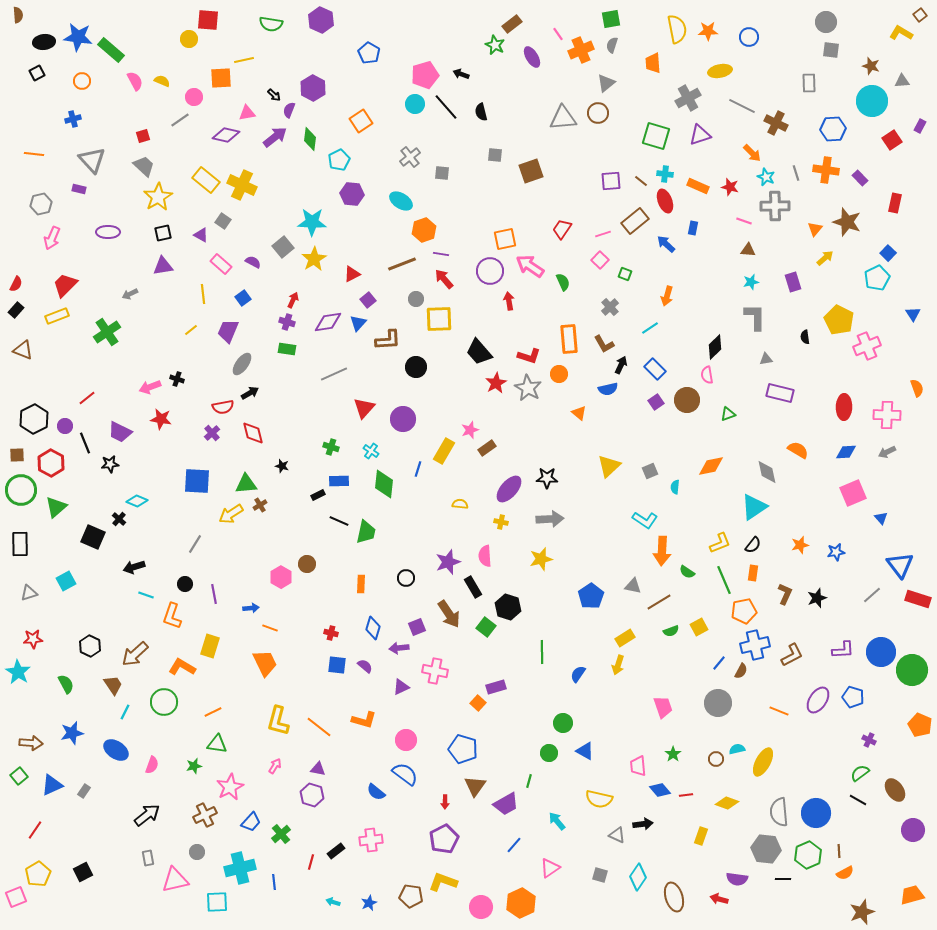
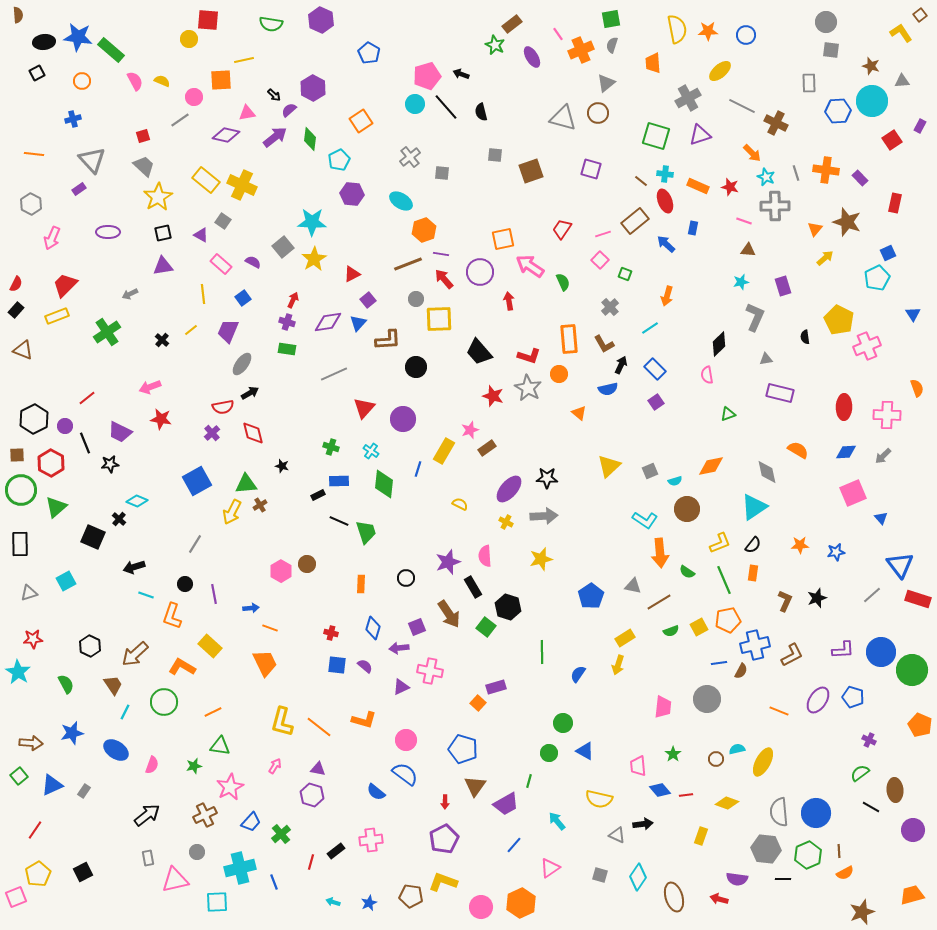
yellow L-shape at (901, 33): rotated 25 degrees clockwise
blue circle at (749, 37): moved 3 px left, 2 px up
yellow ellipse at (720, 71): rotated 30 degrees counterclockwise
pink pentagon at (425, 75): moved 2 px right, 1 px down
orange square at (221, 78): moved 2 px down
purple semicircle at (289, 110): rotated 28 degrees clockwise
gray triangle at (563, 118): rotated 20 degrees clockwise
blue hexagon at (833, 129): moved 5 px right, 18 px up
purple square at (611, 181): moved 20 px left, 12 px up; rotated 20 degrees clockwise
purple rectangle at (79, 189): rotated 48 degrees counterclockwise
gray hexagon at (41, 204): moved 10 px left; rotated 20 degrees counterclockwise
orange square at (505, 239): moved 2 px left
blue square at (888, 253): rotated 21 degrees clockwise
brown line at (402, 264): moved 6 px right
purple circle at (490, 271): moved 10 px left, 1 px down
cyan star at (751, 282): moved 10 px left
purple rectangle at (793, 282): moved 10 px left, 4 px down
gray L-shape at (755, 317): rotated 24 degrees clockwise
black diamond at (715, 347): moved 4 px right, 3 px up
black cross at (177, 379): moved 15 px left, 39 px up; rotated 24 degrees clockwise
red star at (496, 383): moved 3 px left, 13 px down; rotated 25 degrees counterclockwise
brown circle at (687, 400): moved 109 px down
gray arrow at (887, 452): moved 4 px left, 4 px down; rotated 18 degrees counterclockwise
blue square at (197, 481): rotated 32 degrees counterclockwise
cyan semicircle at (675, 487): moved 6 px up; rotated 112 degrees counterclockwise
yellow semicircle at (460, 504): rotated 21 degrees clockwise
yellow arrow at (231, 514): moved 1 px right, 2 px up; rotated 30 degrees counterclockwise
gray arrow at (550, 519): moved 6 px left, 3 px up
yellow cross at (501, 522): moved 5 px right; rotated 16 degrees clockwise
green trapezoid at (366, 532): rotated 30 degrees counterclockwise
orange star at (800, 545): rotated 12 degrees clockwise
orange arrow at (662, 551): moved 2 px left, 2 px down; rotated 8 degrees counterclockwise
pink hexagon at (281, 577): moved 6 px up
brown L-shape at (785, 594): moved 7 px down
orange pentagon at (744, 611): moved 16 px left, 9 px down
yellow rectangle at (210, 646): rotated 65 degrees counterclockwise
blue line at (719, 663): rotated 42 degrees clockwise
pink cross at (435, 671): moved 5 px left
gray circle at (718, 703): moved 11 px left, 4 px up
pink trapezoid at (663, 707): rotated 25 degrees clockwise
yellow L-shape at (278, 721): moved 4 px right, 1 px down
green triangle at (217, 744): moved 3 px right, 2 px down
brown ellipse at (895, 790): rotated 30 degrees clockwise
black line at (858, 800): moved 13 px right, 7 px down
blue line at (274, 882): rotated 14 degrees counterclockwise
